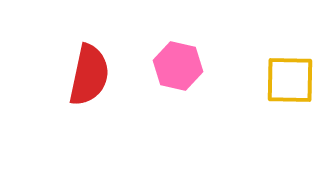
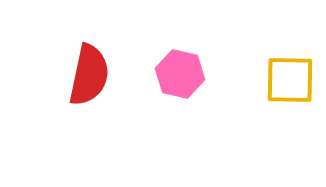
pink hexagon: moved 2 px right, 8 px down
